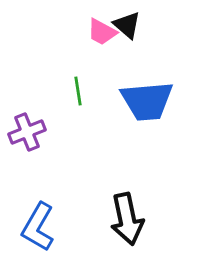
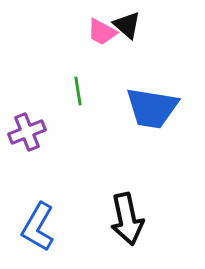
blue trapezoid: moved 5 px right, 7 px down; rotated 14 degrees clockwise
